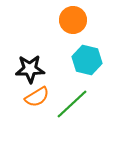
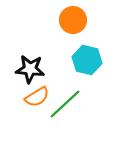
black star: rotated 8 degrees clockwise
green line: moved 7 px left
